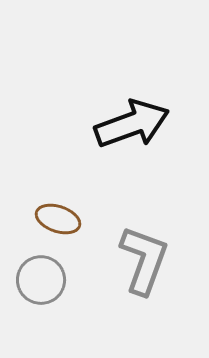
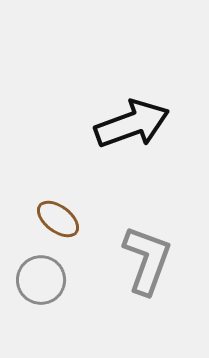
brown ellipse: rotated 18 degrees clockwise
gray L-shape: moved 3 px right
